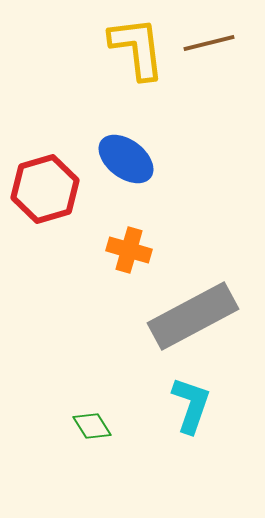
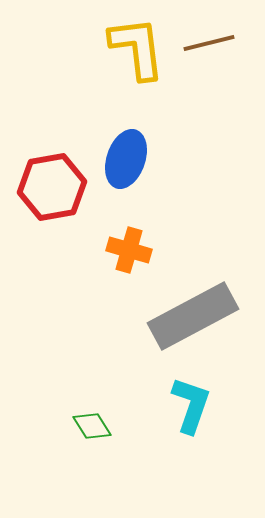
blue ellipse: rotated 72 degrees clockwise
red hexagon: moved 7 px right, 2 px up; rotated 6 degrees clockwise
